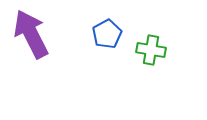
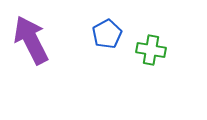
purple arrow: moved 6 px down
